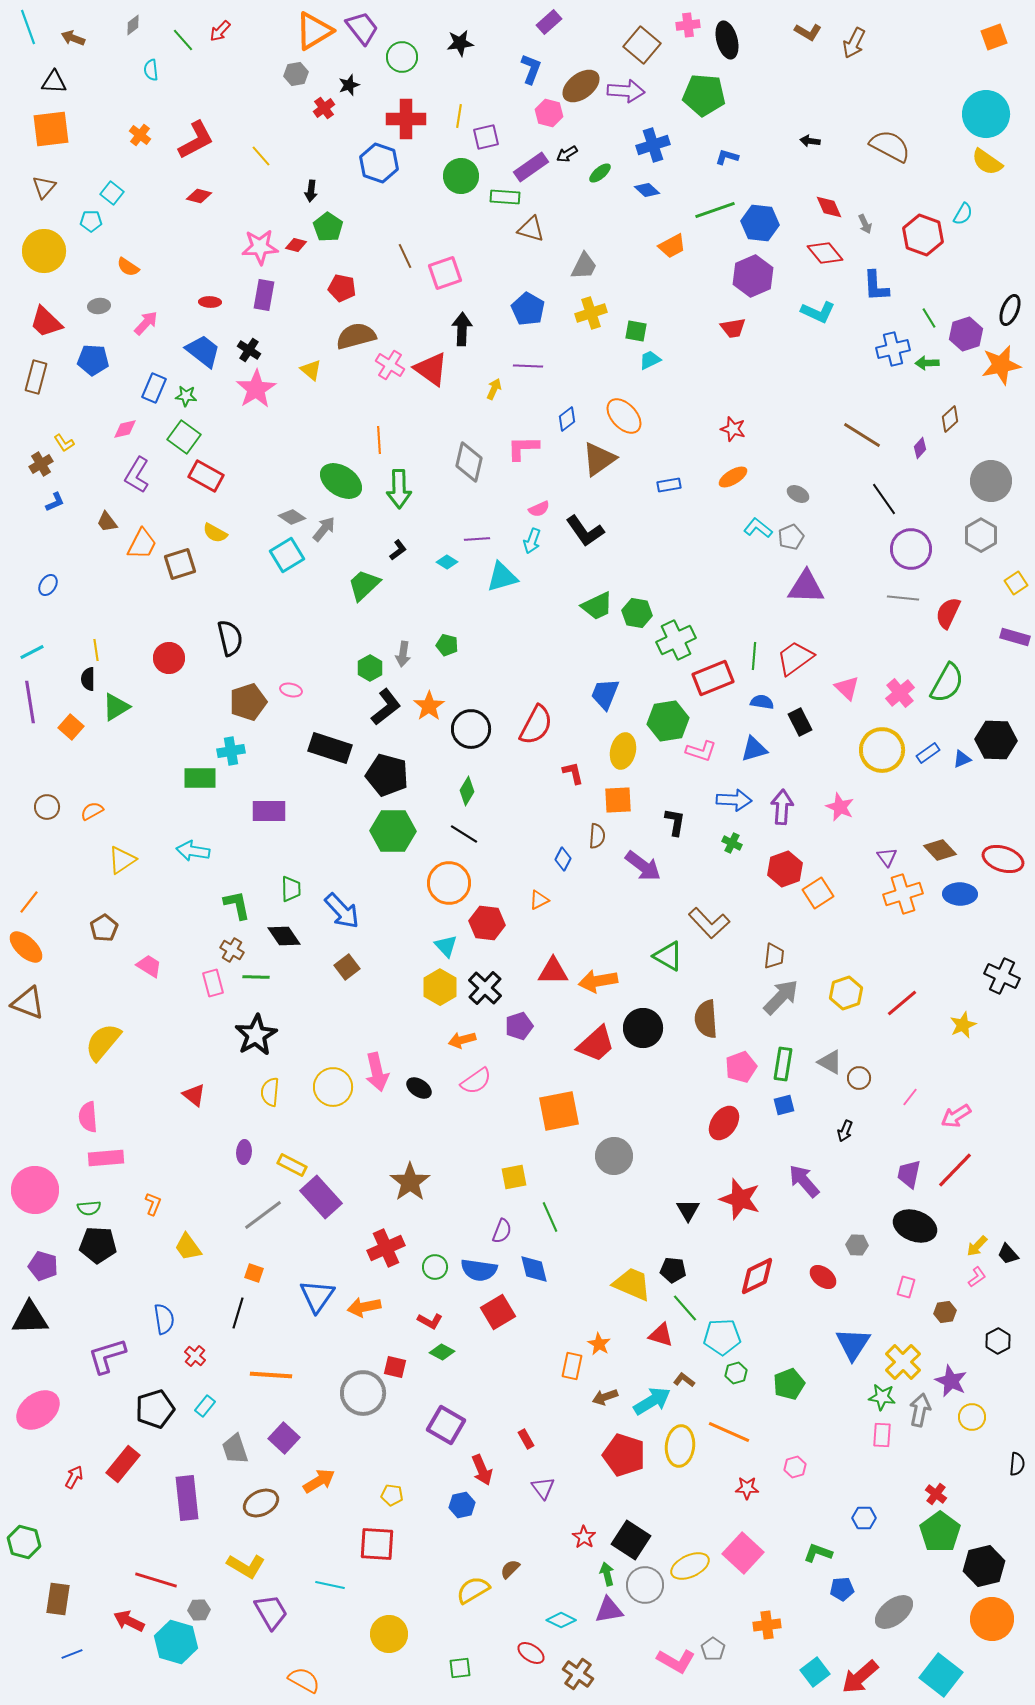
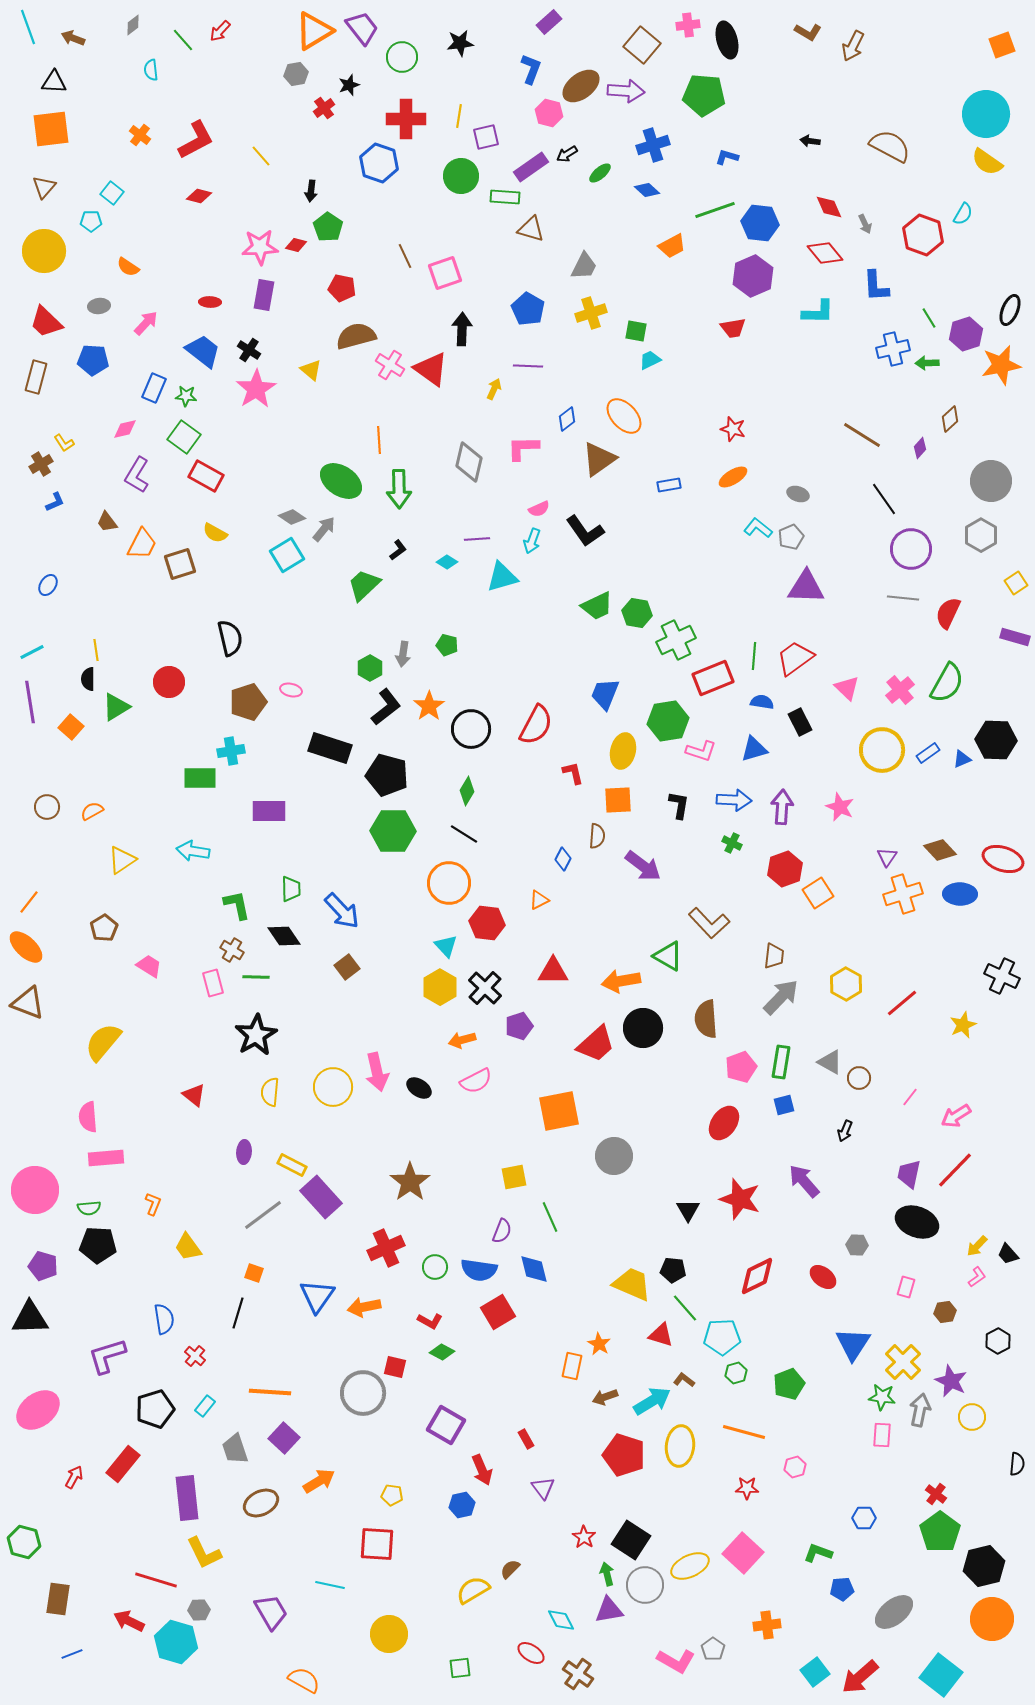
orange square at (994, 37): moved 8 px right, 8 px down
brown arrow at (854, 43): moved 1 px left, 3 px down
cyan L-shape at (818, 312): rotated 24 degrees counterclockwise
gray ellipse at (798, 494): rotated 10 degrees counterclockwise
red circle at (169, 658): moved 24 px down
pink cross at (900, 693): moved 3 px up
black L-shape at (675, 822): moved 4 px right, 17 px up
purple triangle at (887, 857): rotated 10 degrees clockwise
orange arrow at (598, 981): moved 23 px right
yellow hexagon at (846, 993): moved 9 px up; rotated 12 degrees counterclockwise
green rectangle at (783, 1064): moved 2 px left, 2 px up
pink semicircle at (476, 1081): rotated 8 degrees clockwise
black ellipse at (915, 1226): moved 2 px right, 4 px up
orange line at (271, 1375): moved 1 px left, 17 px down
orange line at (729, 1432): moved 15 px right; rotated 9 degrees counterclockwise
yellow L-shape at (246, 1566): moved 42 px left, 13 px up; rotated 33 degrees clockwise
cyan diamond at (561, 1620): rotated 36 degrees clockwise
